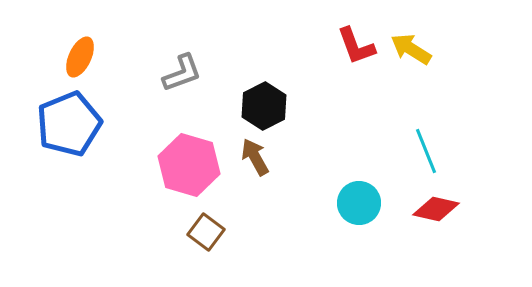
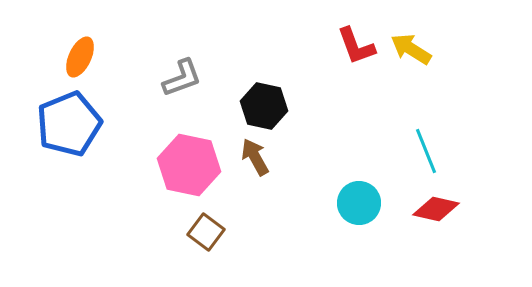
gray L-shape: moved 5 px down
black hexagon: rotated 21 degrees counterclockwise
pink hexagon: rotated 4 degrees counterclockwise
